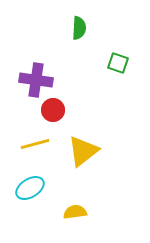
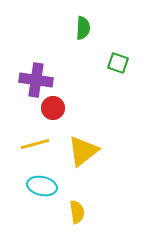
green semicircle: moved 4 px right
red circle: moved 2 px up
cyan ellipse: moved 12 px right, 2 px up; rotated 44 degrees clockwise
yellow semicircle: moved 2 px right; rotated 90 degrees clockwise
